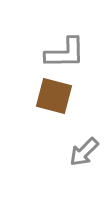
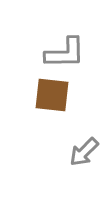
brown square: moved 2 px left, 1 px up; rotated 9 degrees counterclockwise
